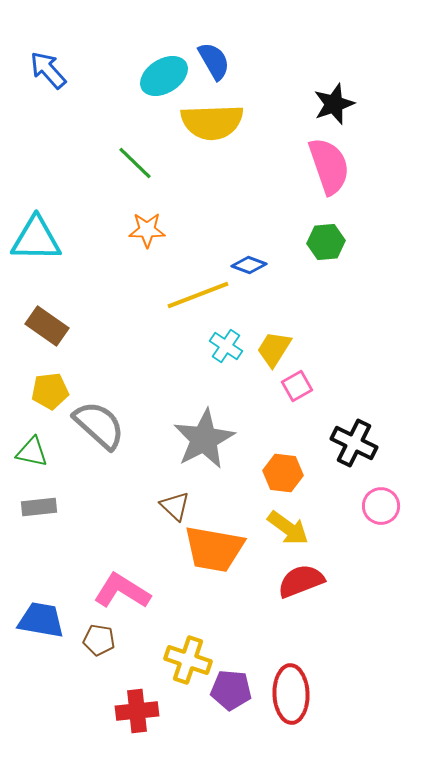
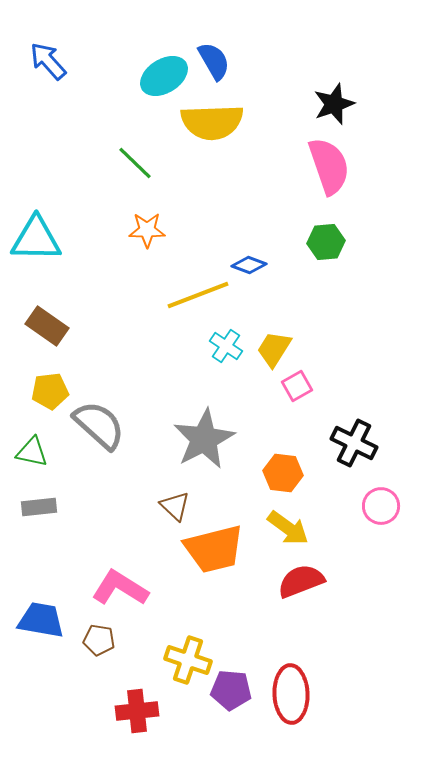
blue arrow: moved 9 px up
orange trapezoid: rotated 24 degrees counterclockwise
pink L-shape: moved 2 px left, 3 px up
